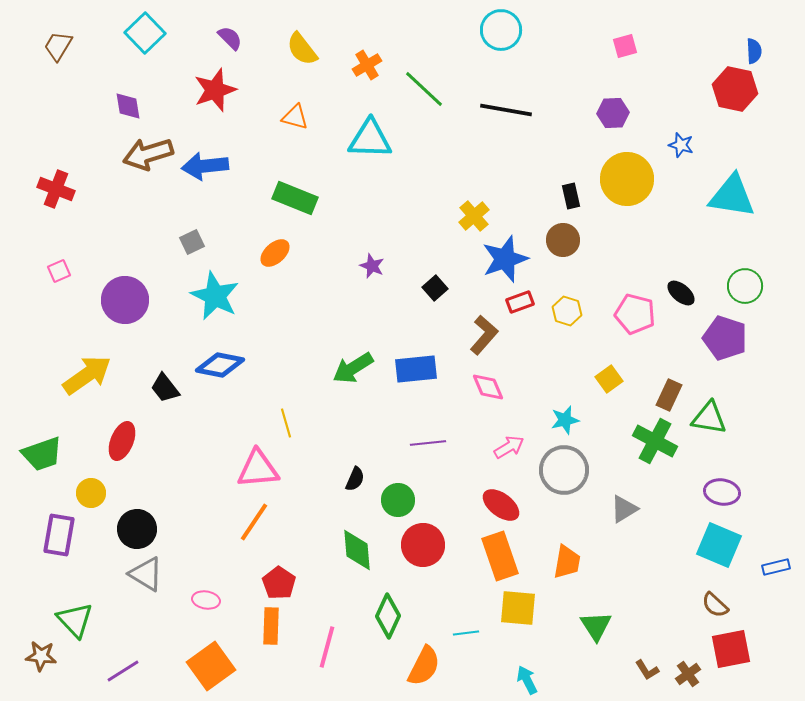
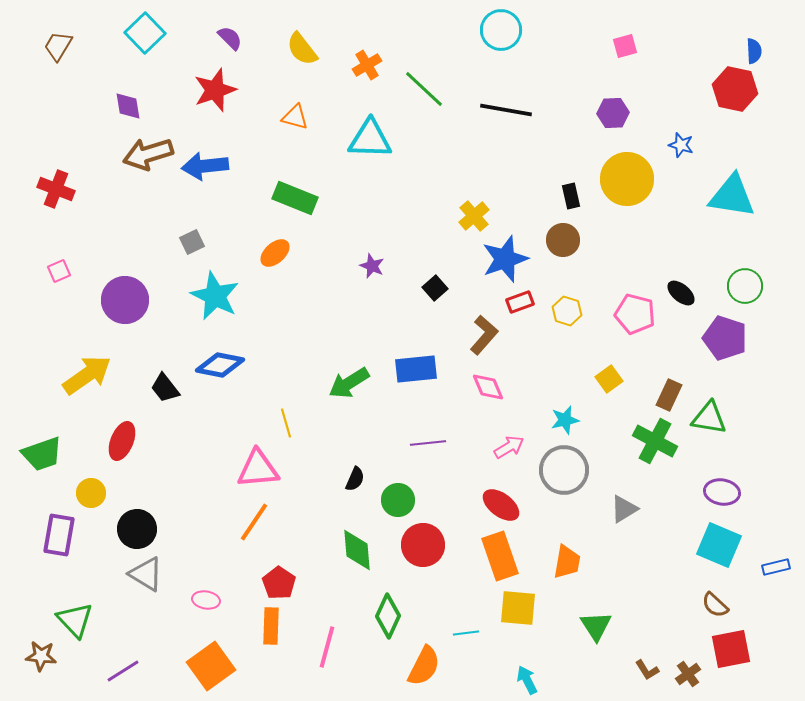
green arrow at (353, 368): moved 4 px left, 15 px down
